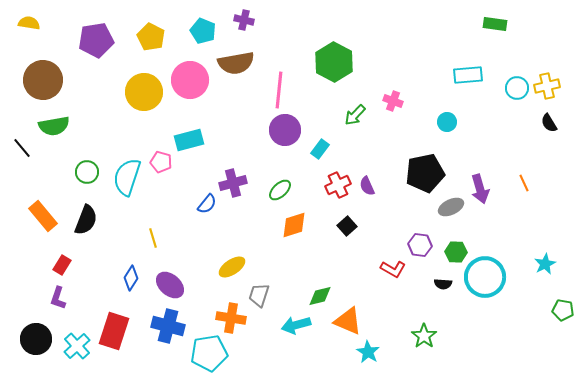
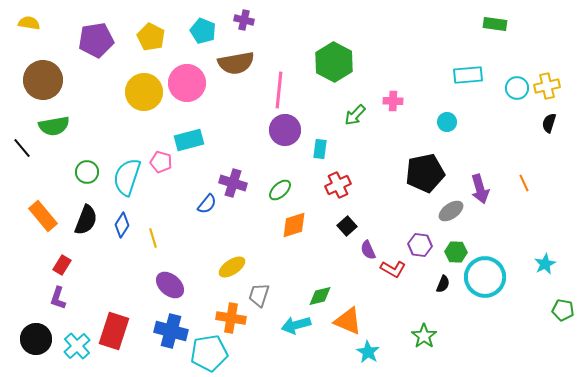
pink circle at (190, 80): moved 3 px left, 3 px down
pink cross at (393, 101): rotated 18 degrees counterclockwise
black semicircle at (549, 123): rotated 48 degrees clockwise
cyan rectangle at (320, 149): rotated 30 degrees counterclockwise
purple cross at (233, 183): rotated 32 degrees clockwise
purple semicircle at (367, 186): moved 1 px right, 64 px down
gray ellipse at (451, 207): moved 4 px down; rotated 10 degrees counterclockwise
blue diamond at (131, 278): moved 9 px left, 53 px up
black semicircle at (443, 284): rotated 72 degrees counterclockwise
blue cross at (168, 326): moved 3 px right, 5 px down
